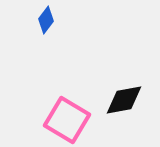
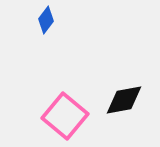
pink square: moved 2 px left, 4 px up; rotated 9 degrees clockwise
